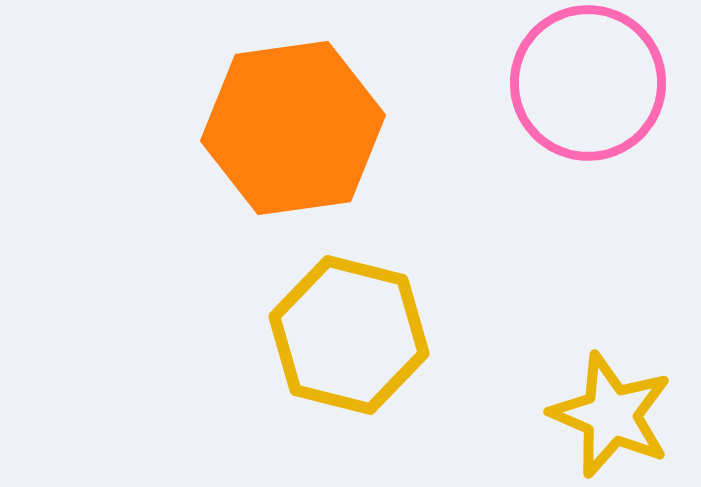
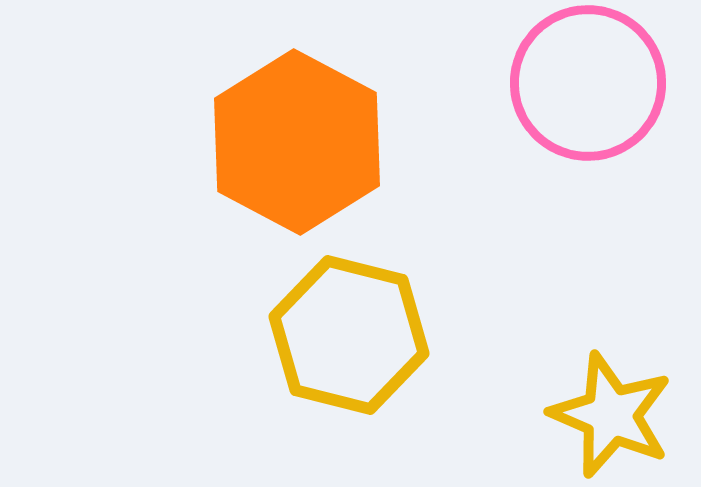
orange hexagon: moved 4 px right, 14 px down; rotated 24 degrees counterclockwise
